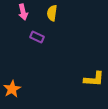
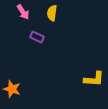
pink arrow: rotated 21 degrees counterclockwise
orange star: rotated 24 degrees counterclockwise
